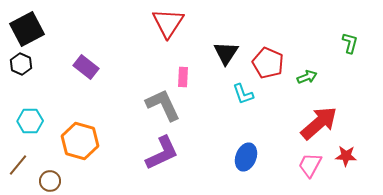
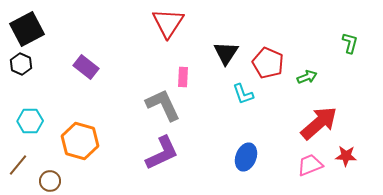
pink trapezoid: rotated 40 degrees clockwise
